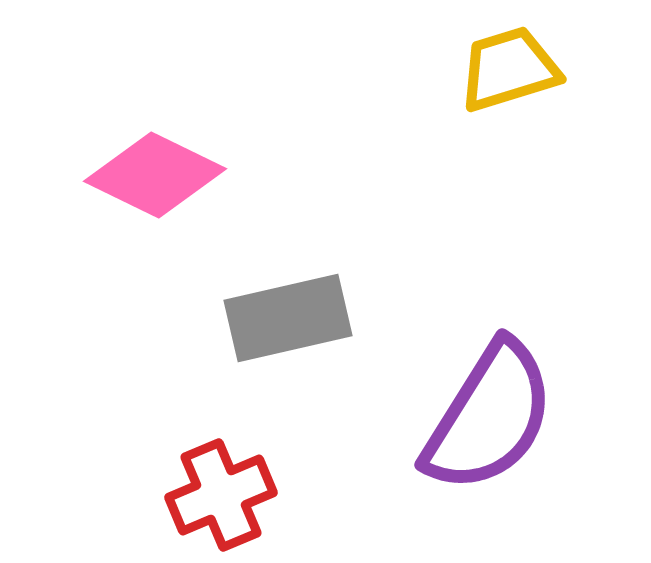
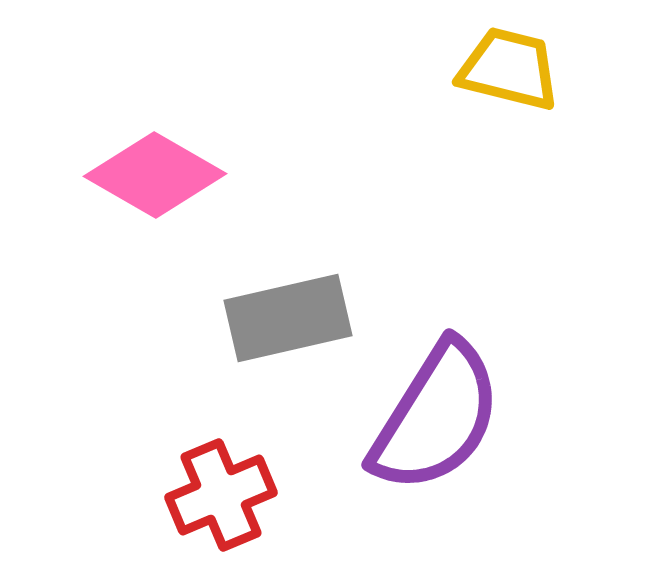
yellow trapezoid: rotated 31 degrees clockwise
pink diamond: rotated 4 degrees clockwise
purple semicircle: moved 53 px left
